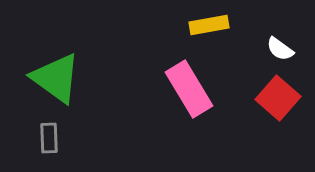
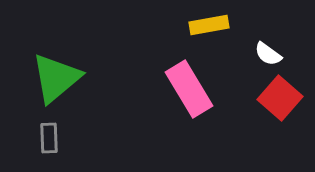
white semicircle: moved 12 px left, 5 px down
green triangle: rotated 44 degrees clockwise
red square: moved 2 px right
